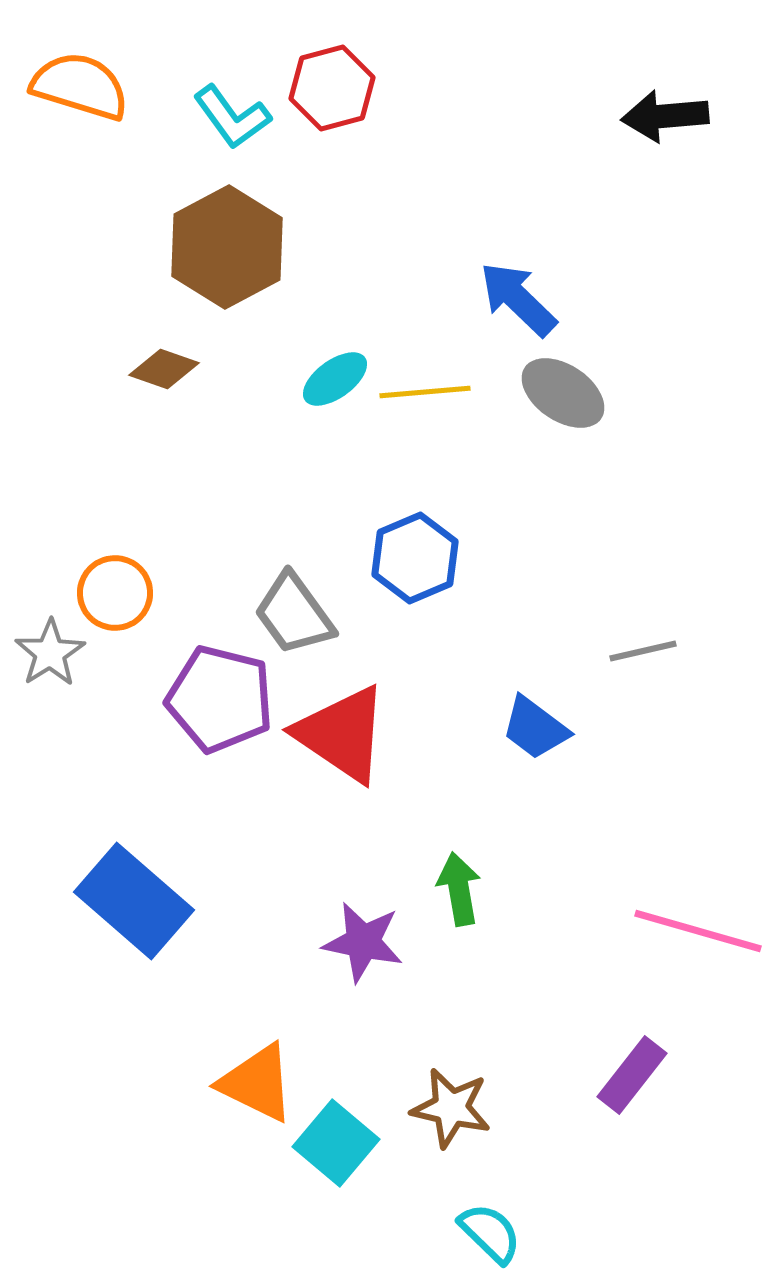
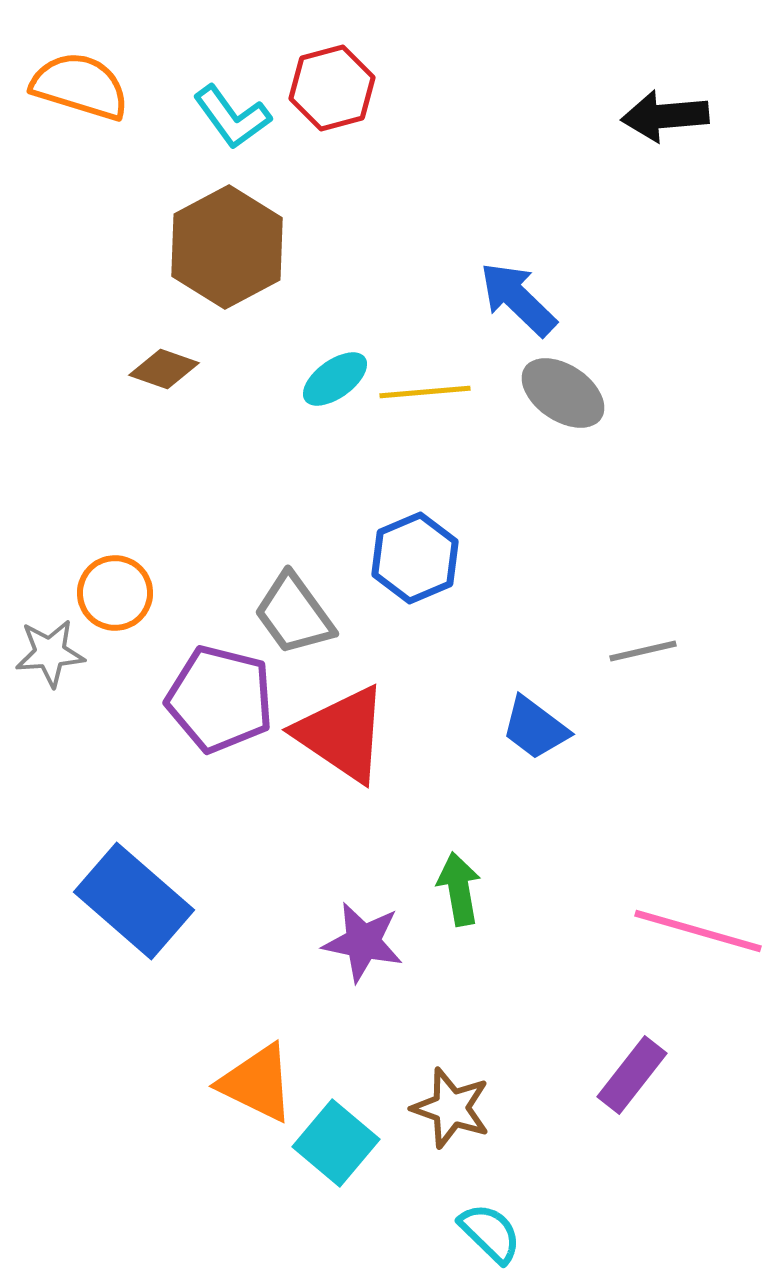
gray star: rotated 28 degrees clockwise
brown star: rotated 6 degrees clockwise
